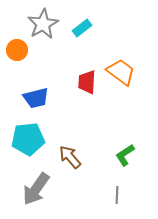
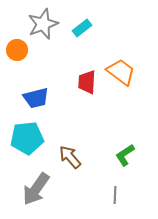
gray star: rotated 8 degrees clockwise
cyan pentagon: moved 1 px left, 1 px up
gray line: moved 2 px left
